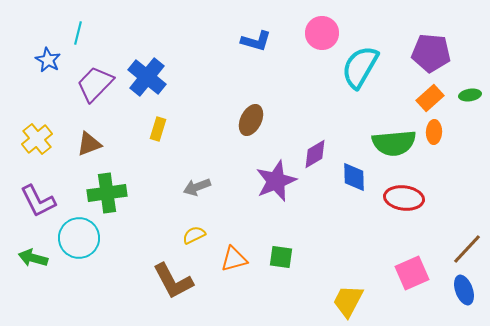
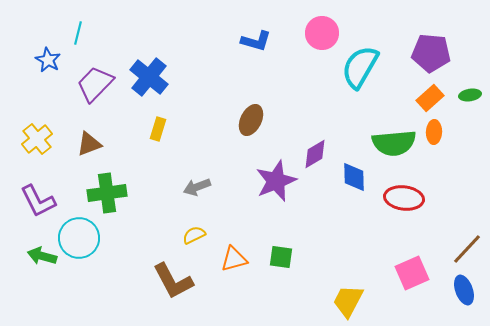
blue cross: moved 2 px right
green arrow: moved 9 px right, 2 px up
